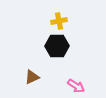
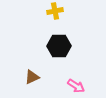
yellow cross: moved 4 px left, 10 px up
black hexagon: moved 2 px right
